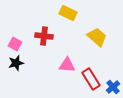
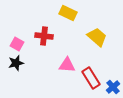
pink square: moved 2 px right
red rectangle: moved 1 px up
